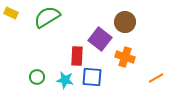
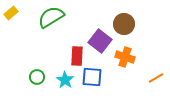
yellow rectangle: rotated 64 degrees counterclockwise
green semicircle: moved 4 px right
brown circle: moved 1 px left, 2 px down
purple square: moved 2 px down
cyan star: rotated 24 degrees clockwise
